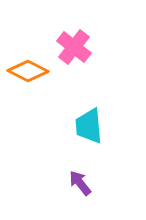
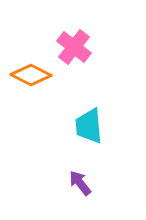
orange diamond: moved 3 px right, 4 px down
